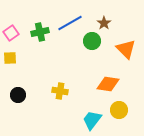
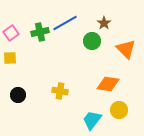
blue line: moved 5 px left
